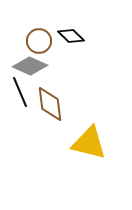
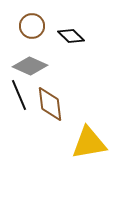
brown circle: moved 7 px left, 15 px up
black line: moved 1 px left, 3 px down
yellow triangle: rotated 24 degrees counterclockwise
